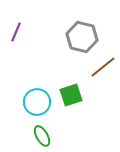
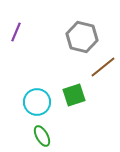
green square: moved 3 px right
